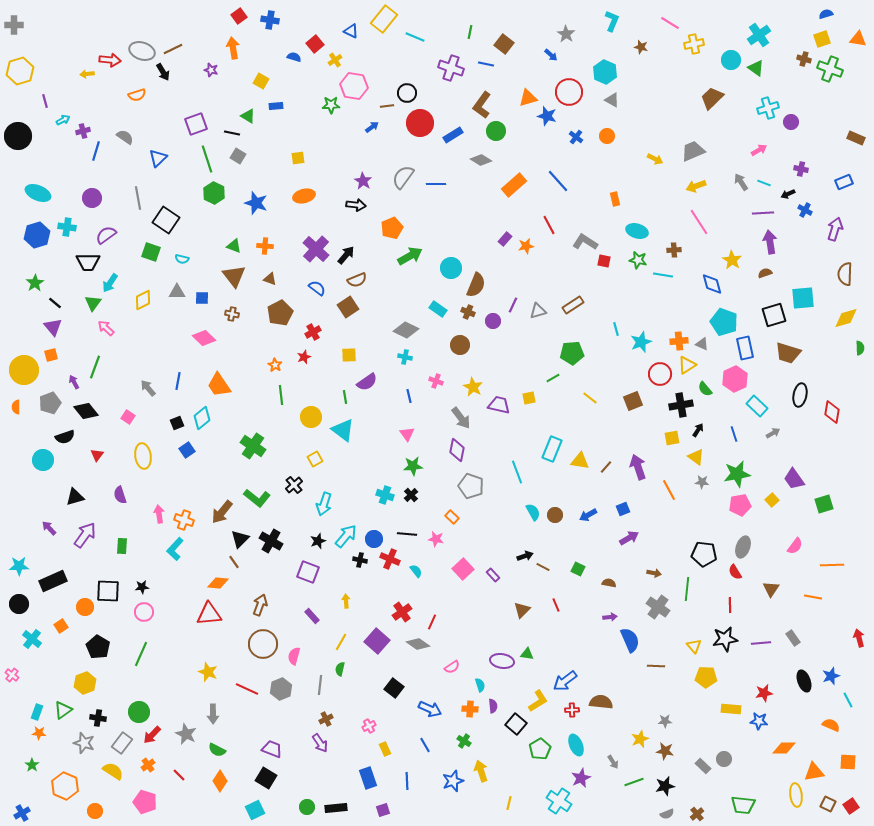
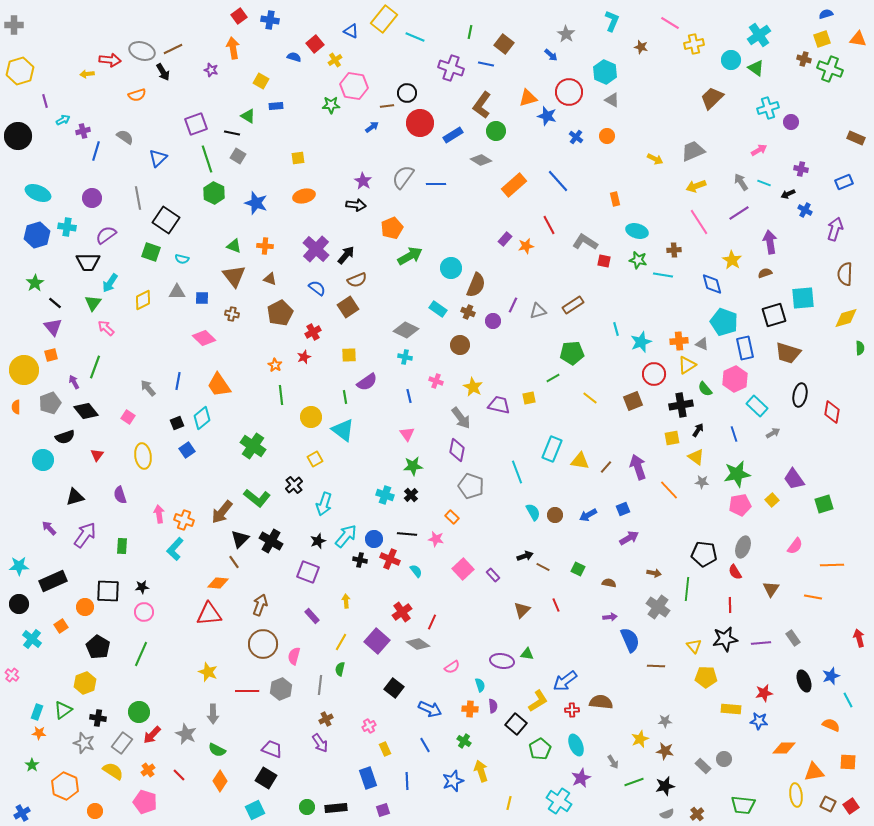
purple line at (763, 213): moved 24 px left; rotated 30 degrees counterclockwise
red circle at (660, 374): moved 6 px left
orange line at (669, 490): rotated 15 degrees counterclockwise
red line at (247, 689): moved 2 px down; rotated 25 degrees counterclockwise
orange cross at (148, 765): moved 5 px down
